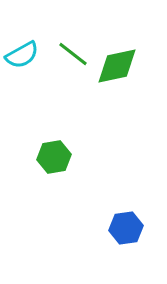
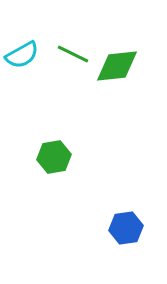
green line: rotated 12 degrees counterclockwise
green diamond: rotated 6 degrees clockwise
